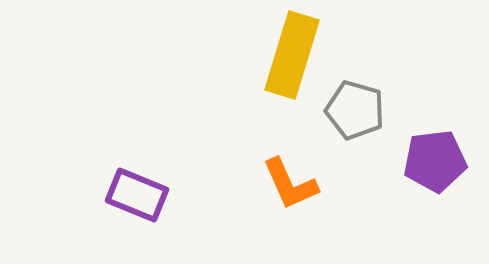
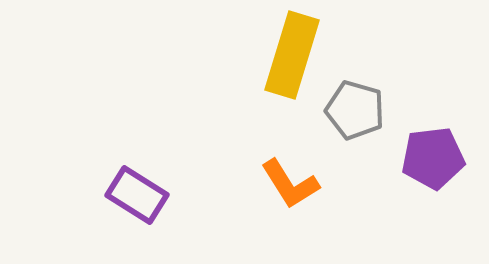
purple pentagon: moved 2 px left, 3 px up
orange L-shape: rotated 8 degrees counterclockwise
purple rectangle: rotated 10 degrees clockwise
